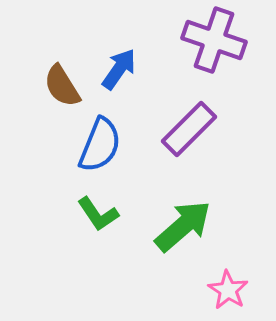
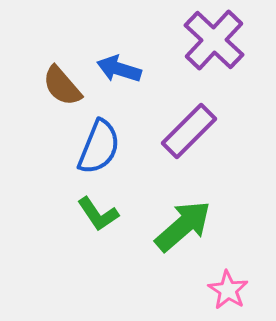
purple cross: rotated 24 degrees clockwise
blue arrow: rotated 108 degrees counterclockwise
brown semicircle: rotated 9 degrees counterclockwise
purple rectangle: moved 2 px down
blue semicircle: moved 1 px left, 2 px down
